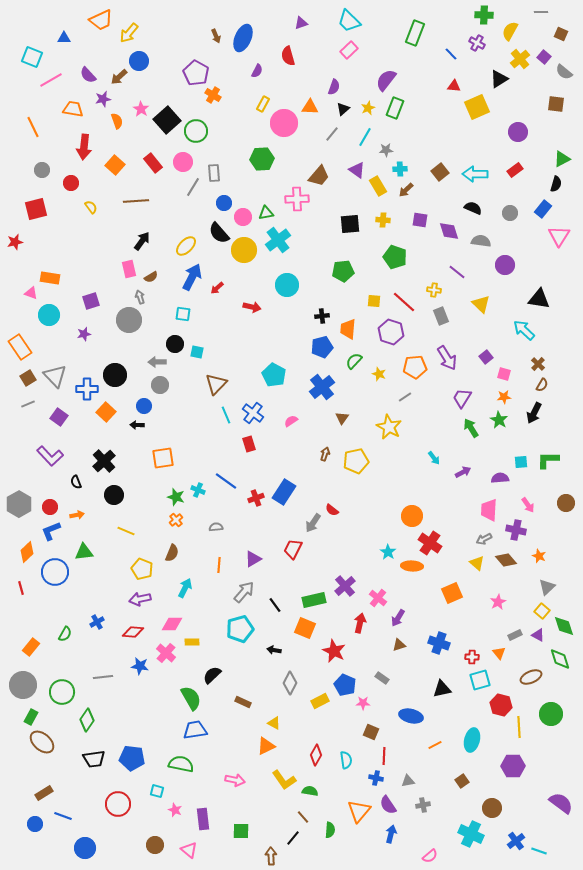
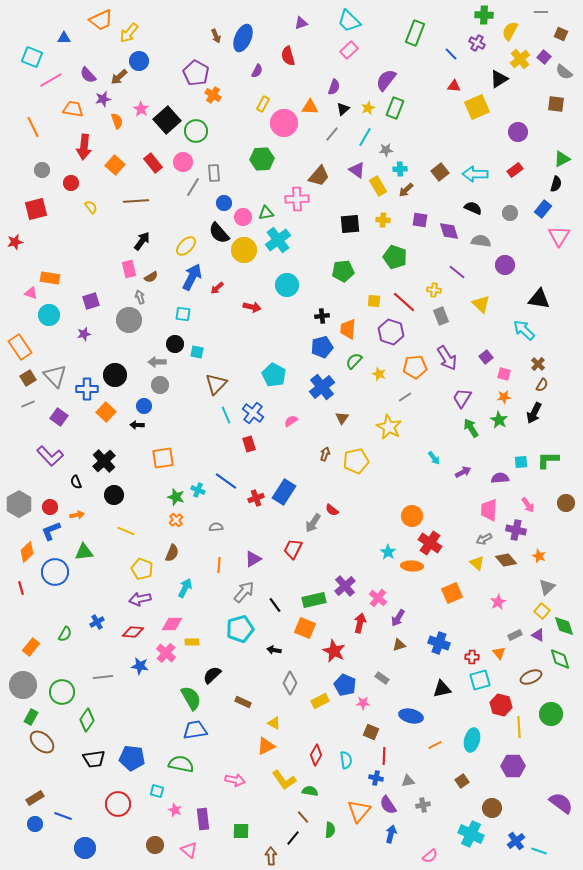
brown rectangle at (44, 793): moved 9 px left, 5 px down
